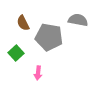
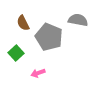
gray pentagon: rotated 12 degrees clockwise
pink arrow: rotated 64 degrees clockwise
